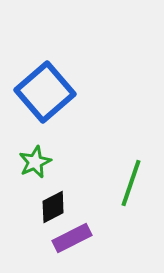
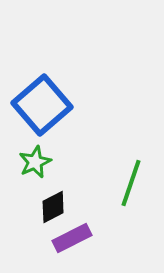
blue square: moved 3 px left, 13 px down
